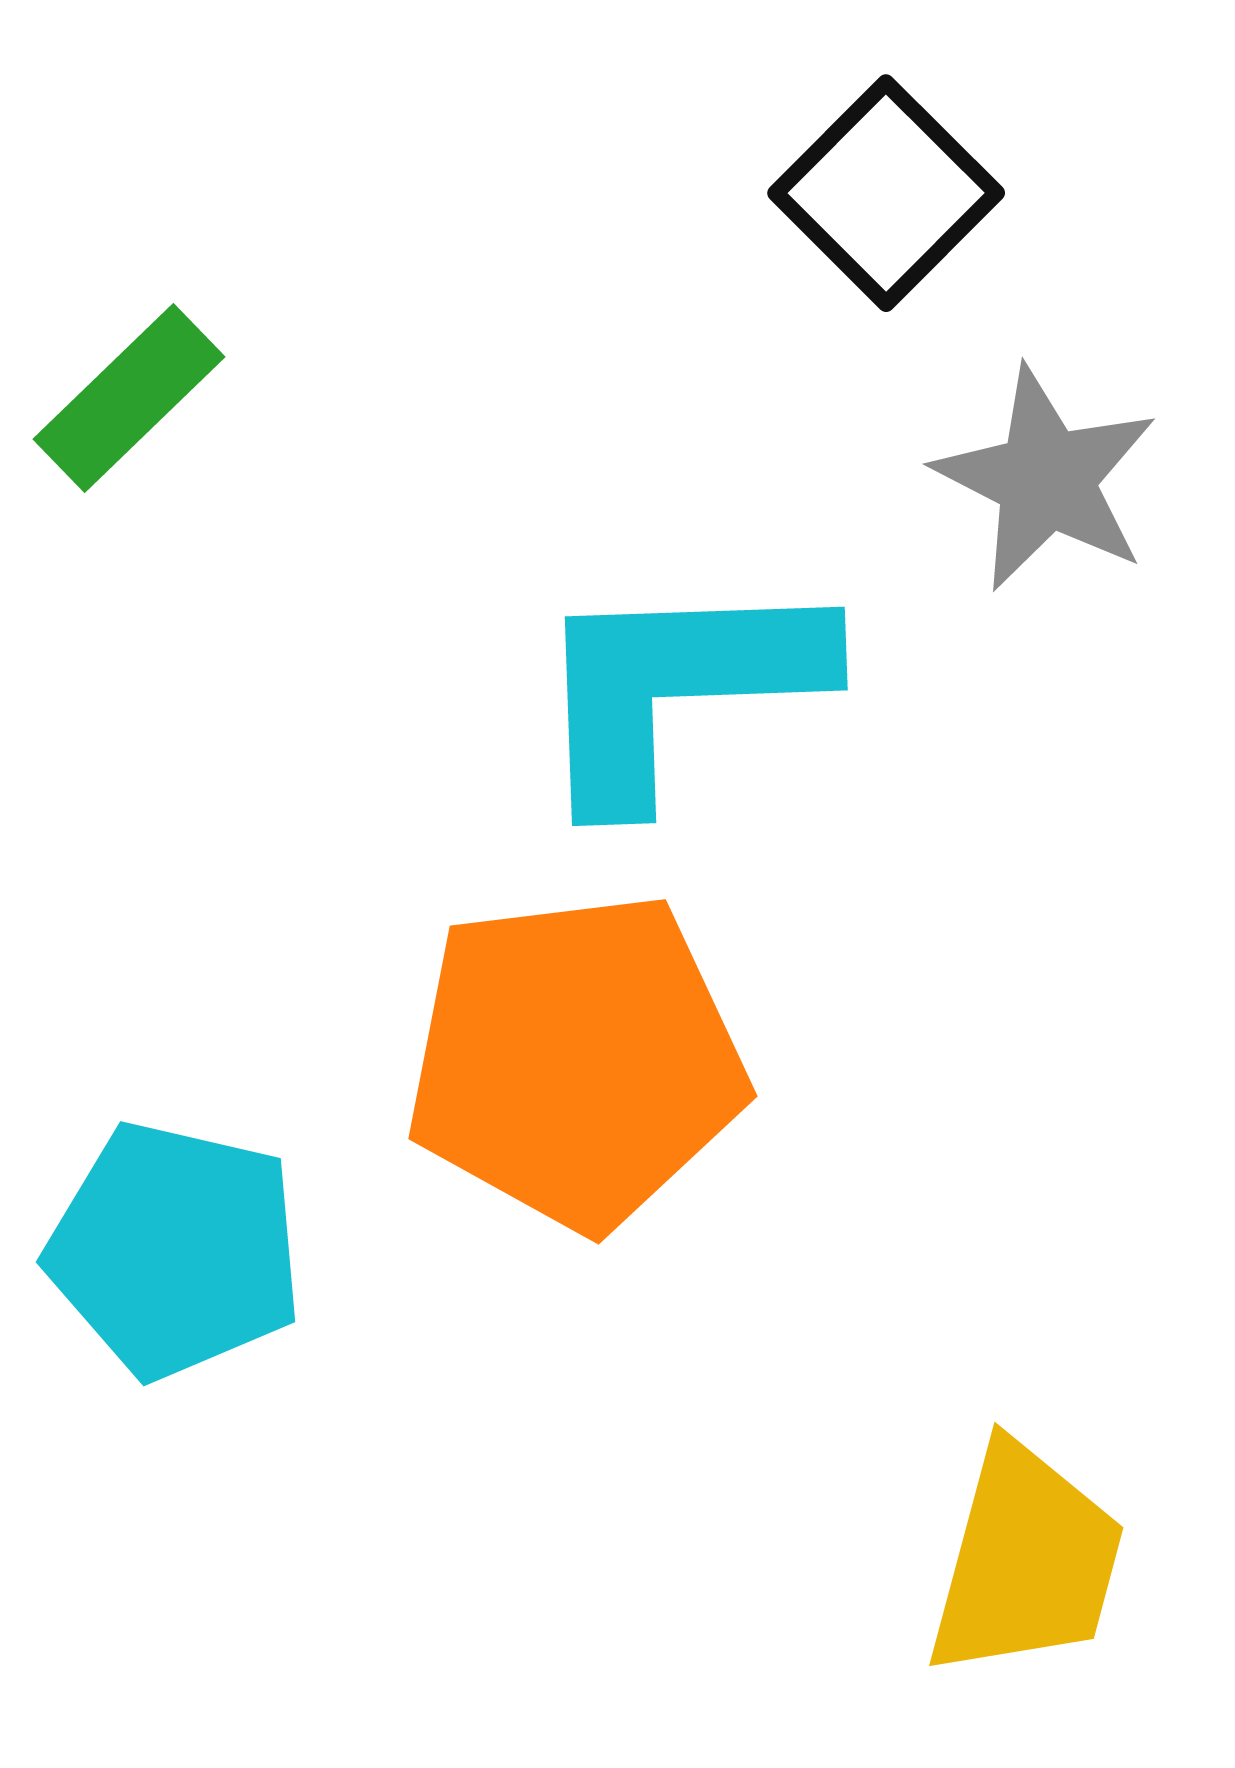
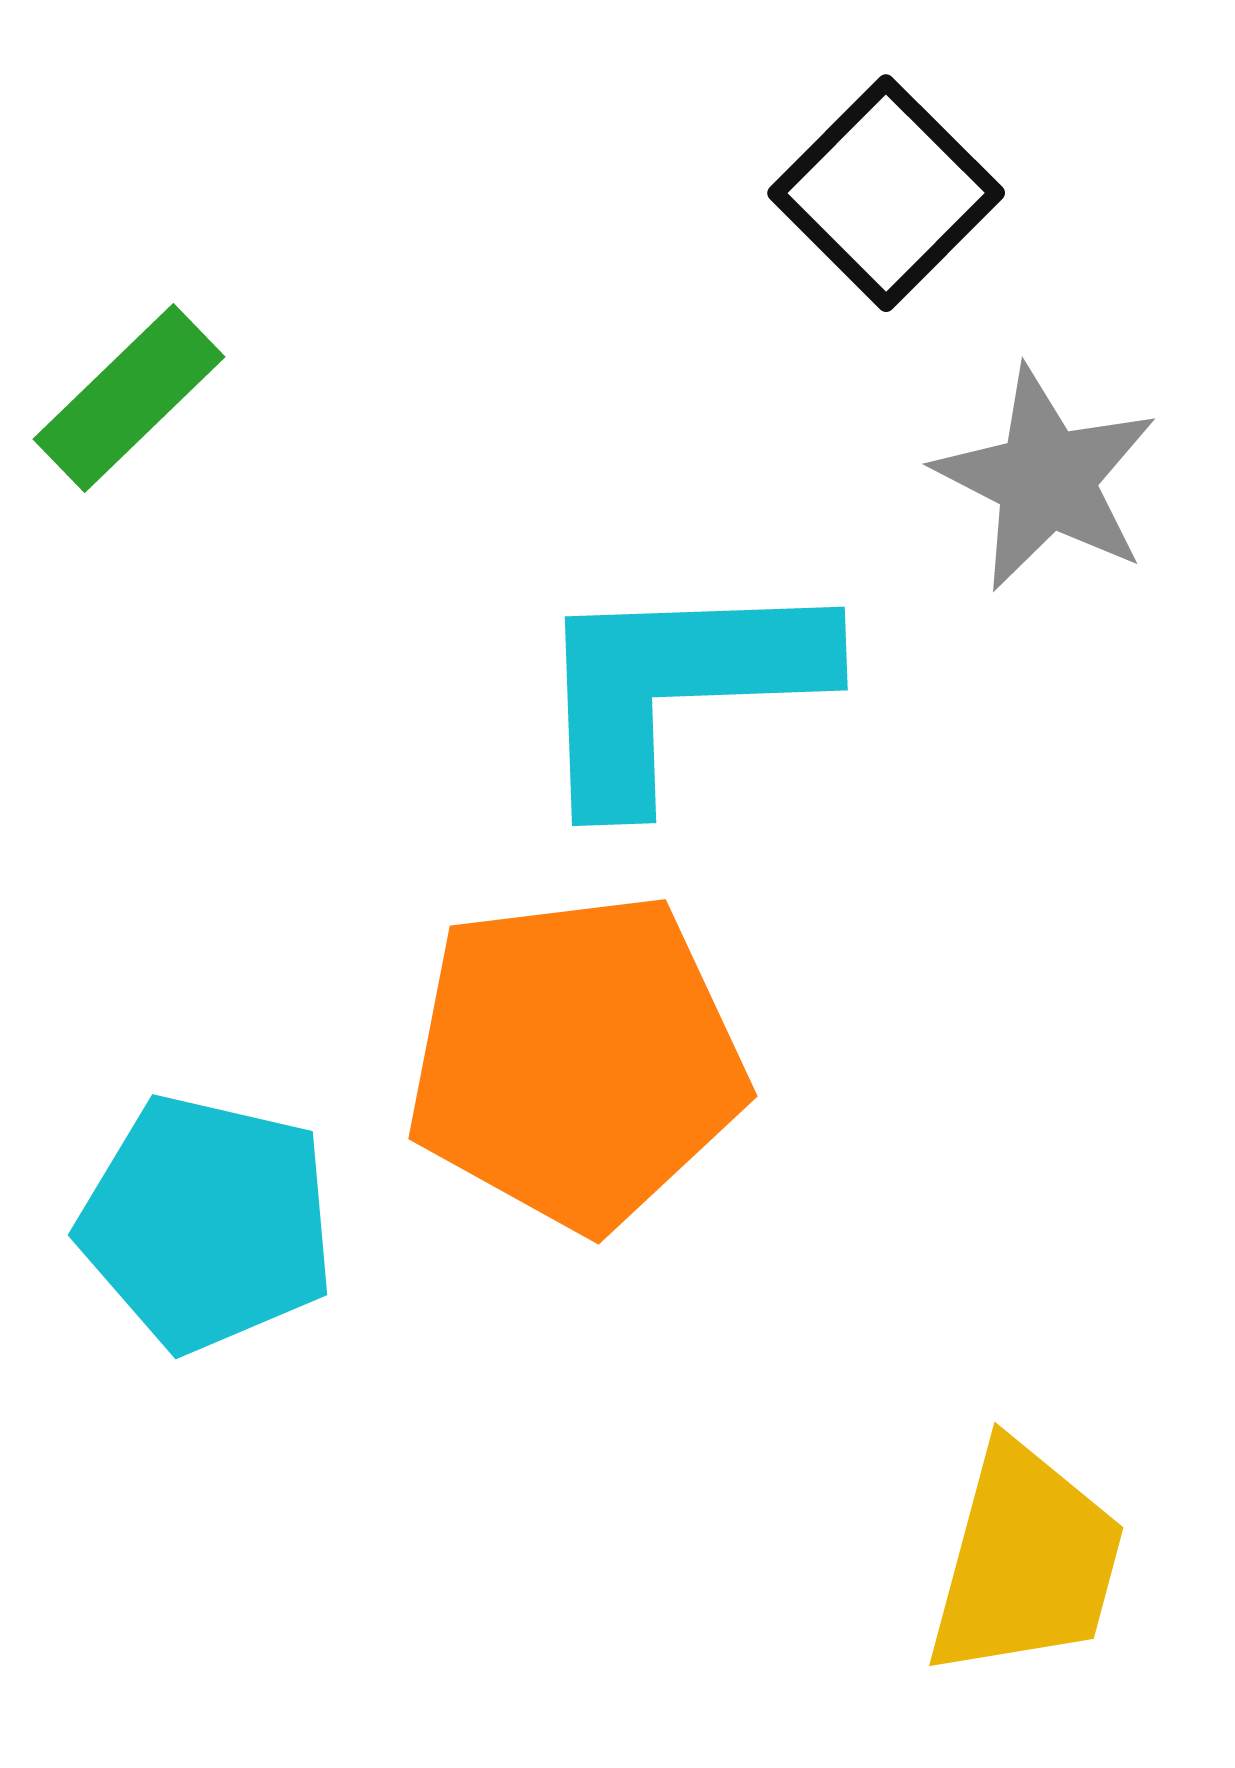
cyan pentagon: moved 32 px right, 27 px up
